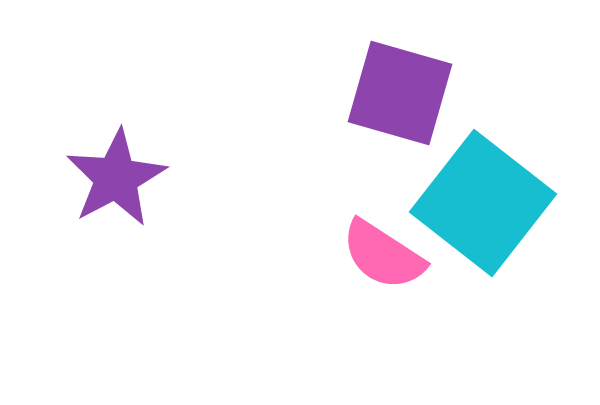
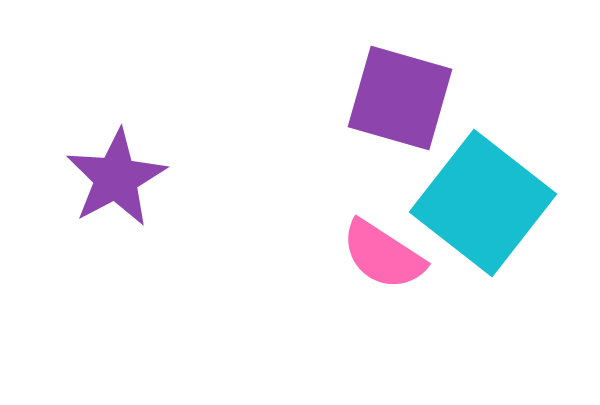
purple square: moved 5 px down
